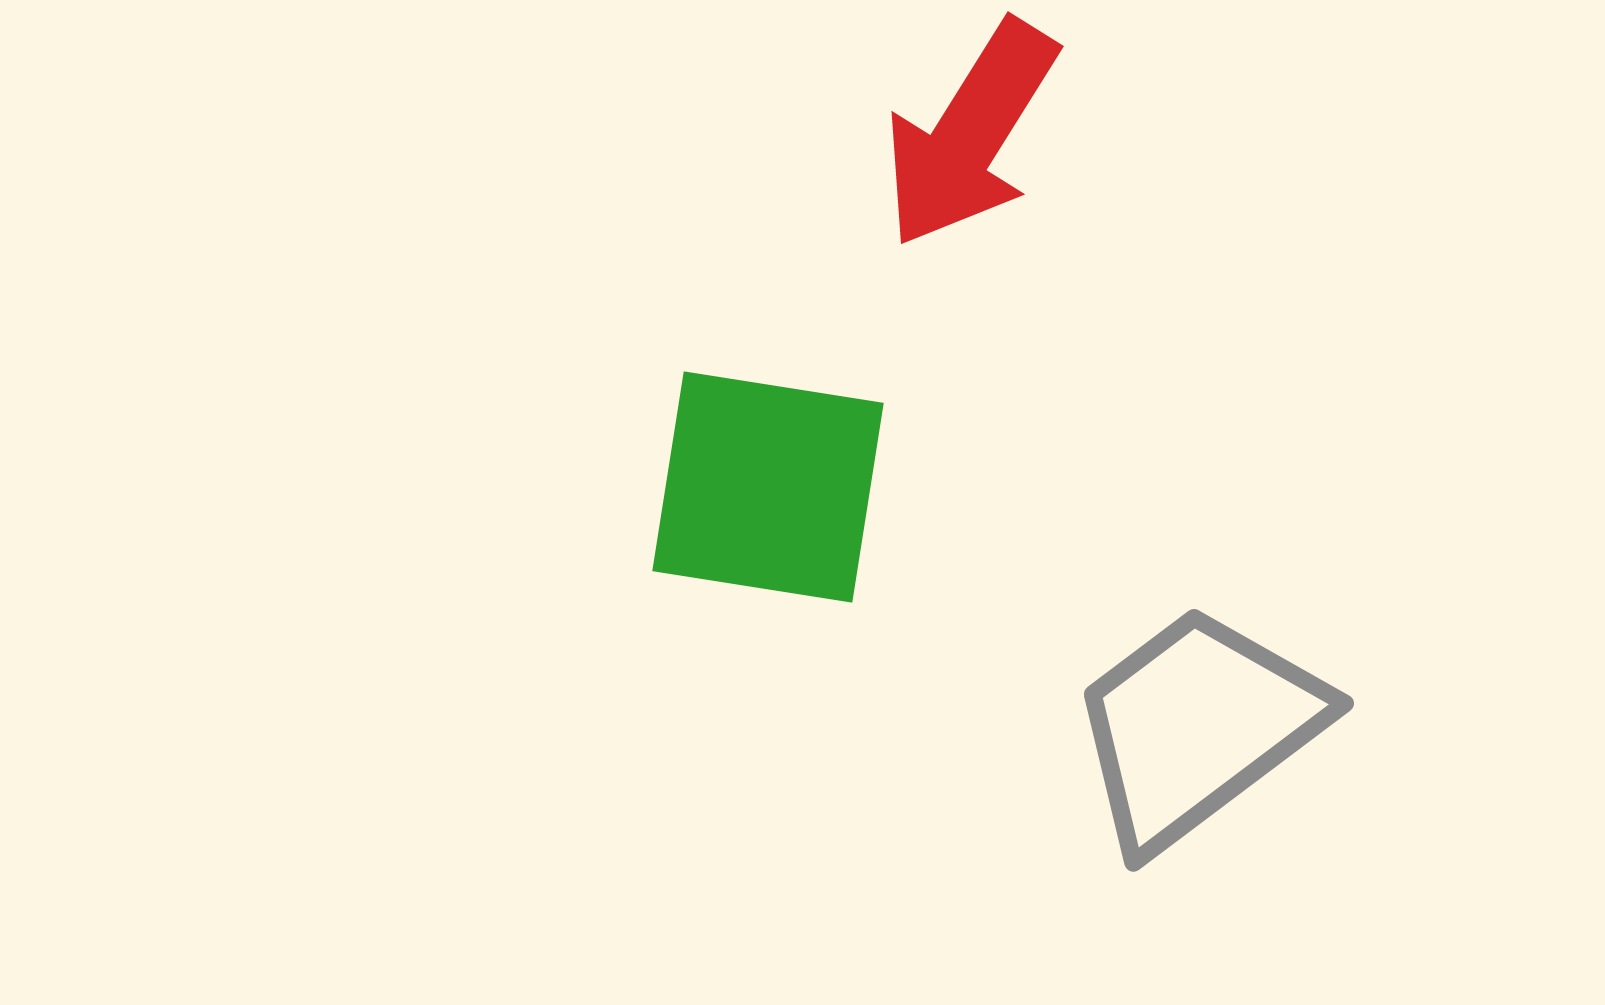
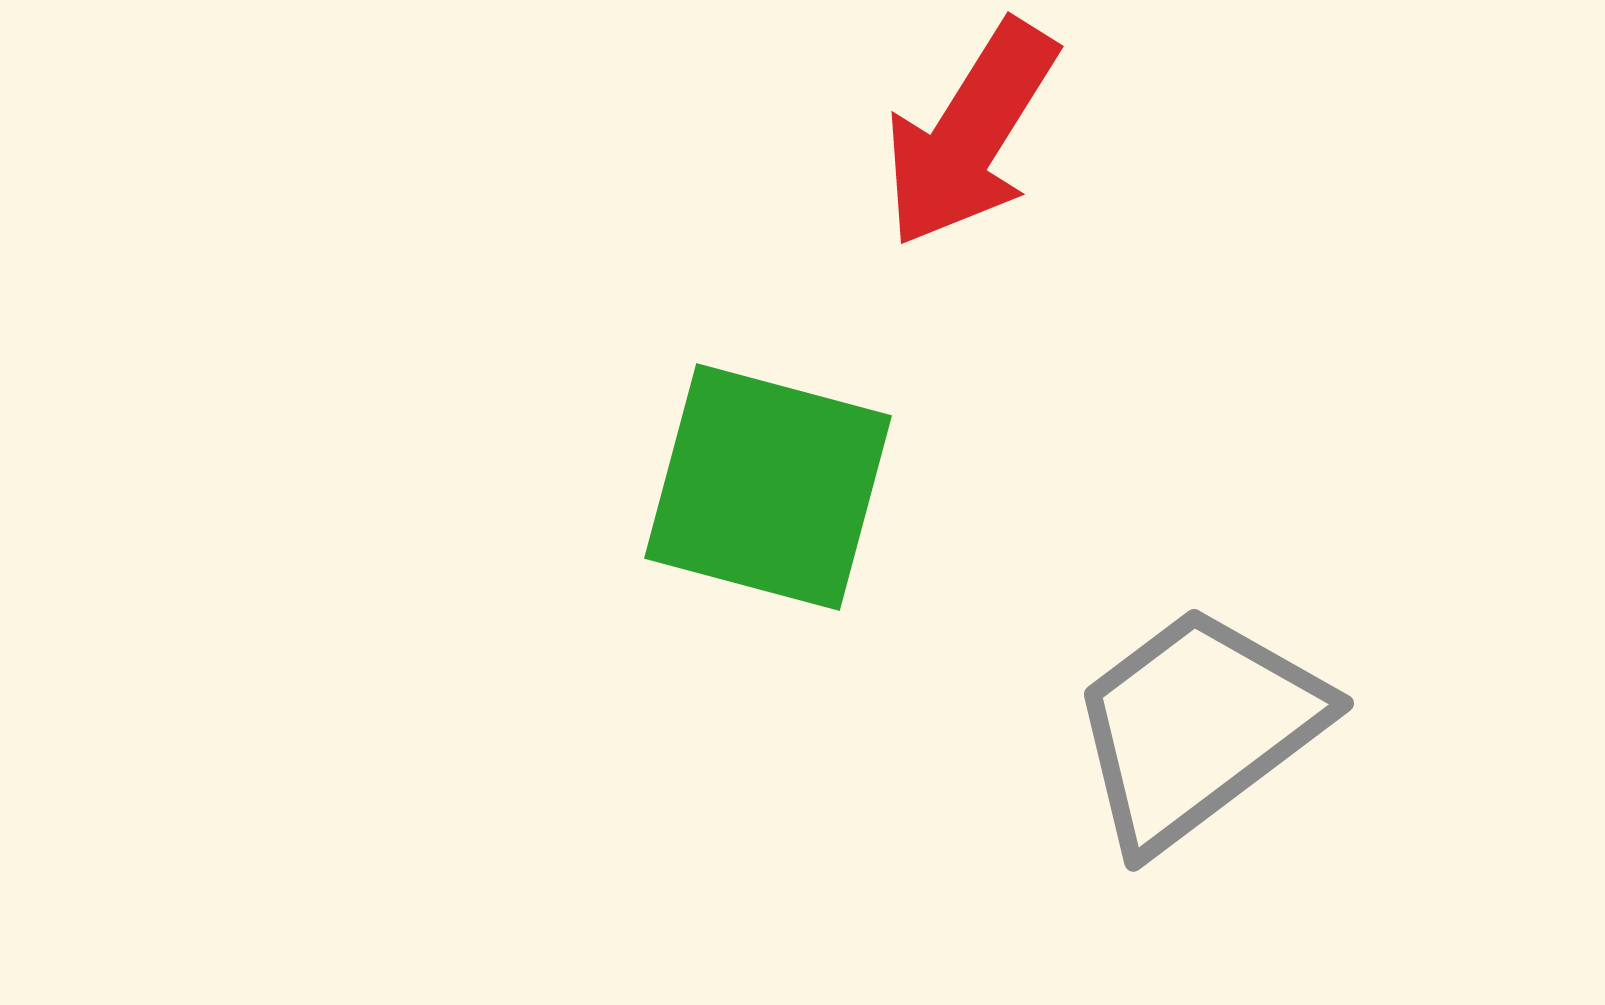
green square: rotated 6 degrees clockwise
